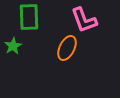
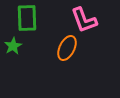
green rectangle: moved 2 px left, 1 px down
